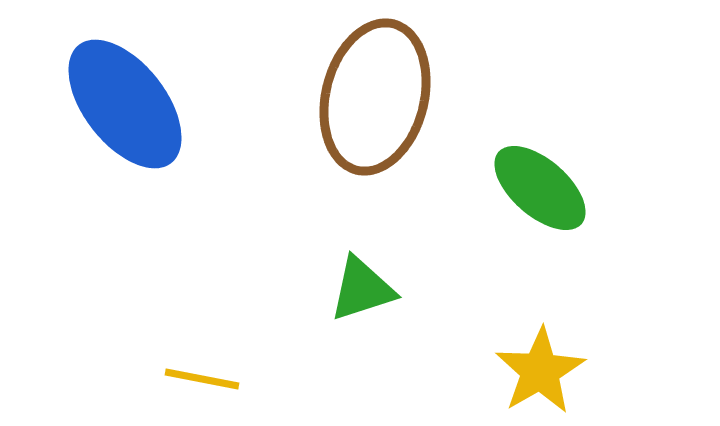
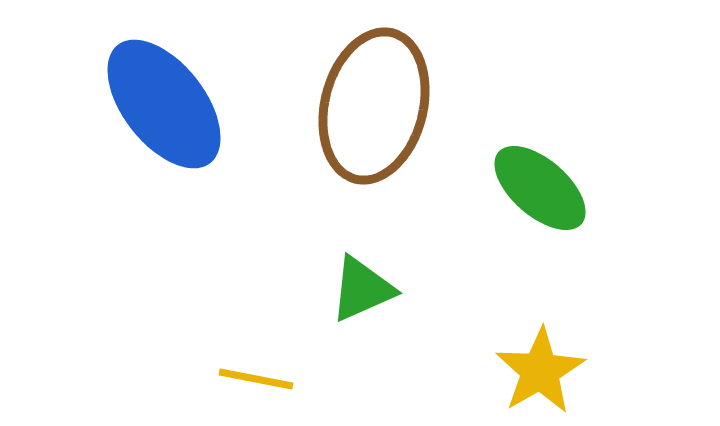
brown ellipse: moved 1 px left, 9 px down
blue ellipse: moved 39 px right
green triangle: rotated 6 degrees counterclockwise
yellow line: moved 54 px right
